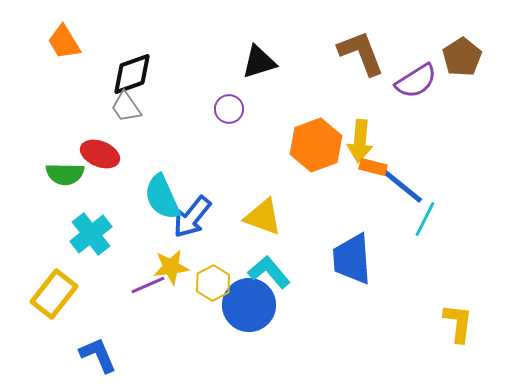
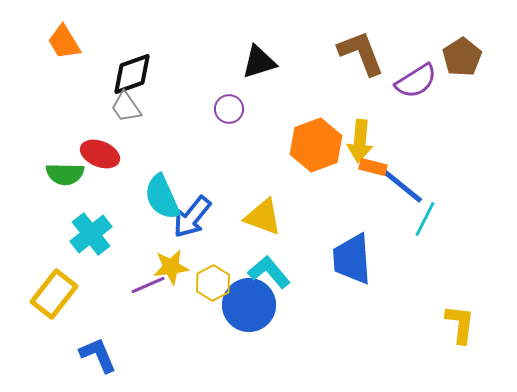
yellow L-shape: moved 2 px right, 1 px down
